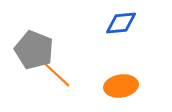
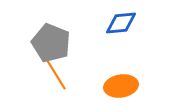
gray pentagon: moved 17 px right, 7 px up
orange line: rotated 15 degrees clockwise
